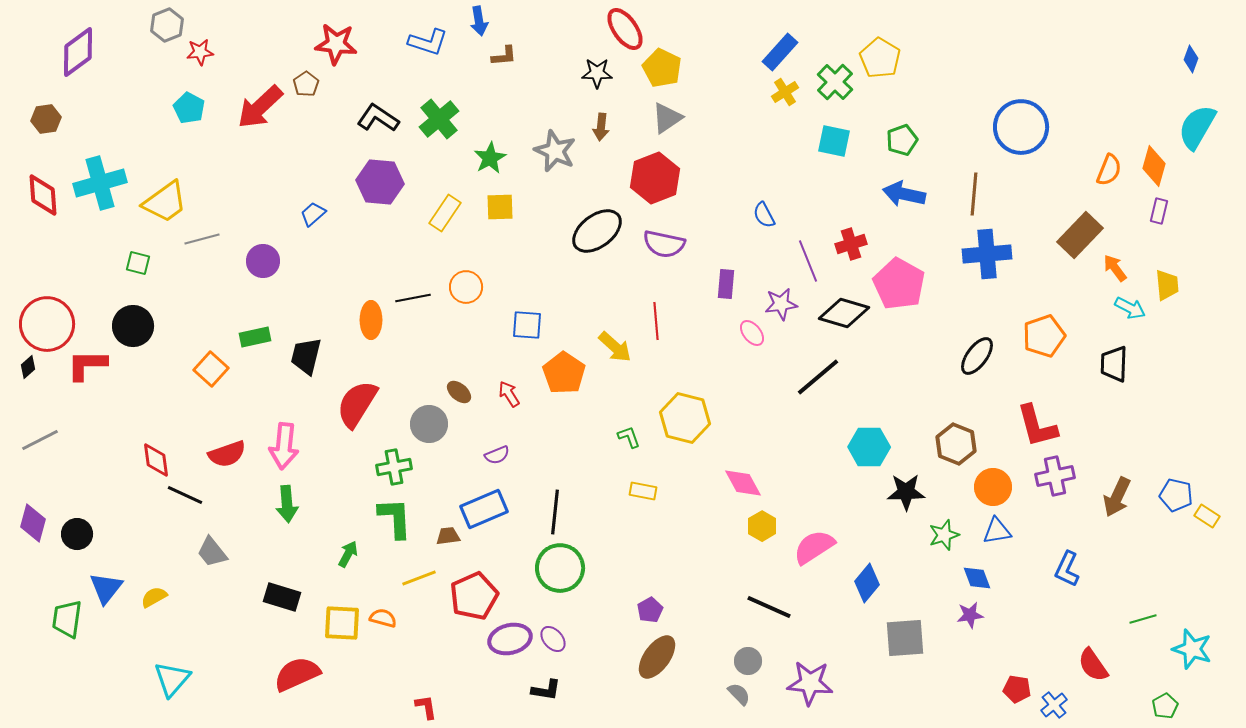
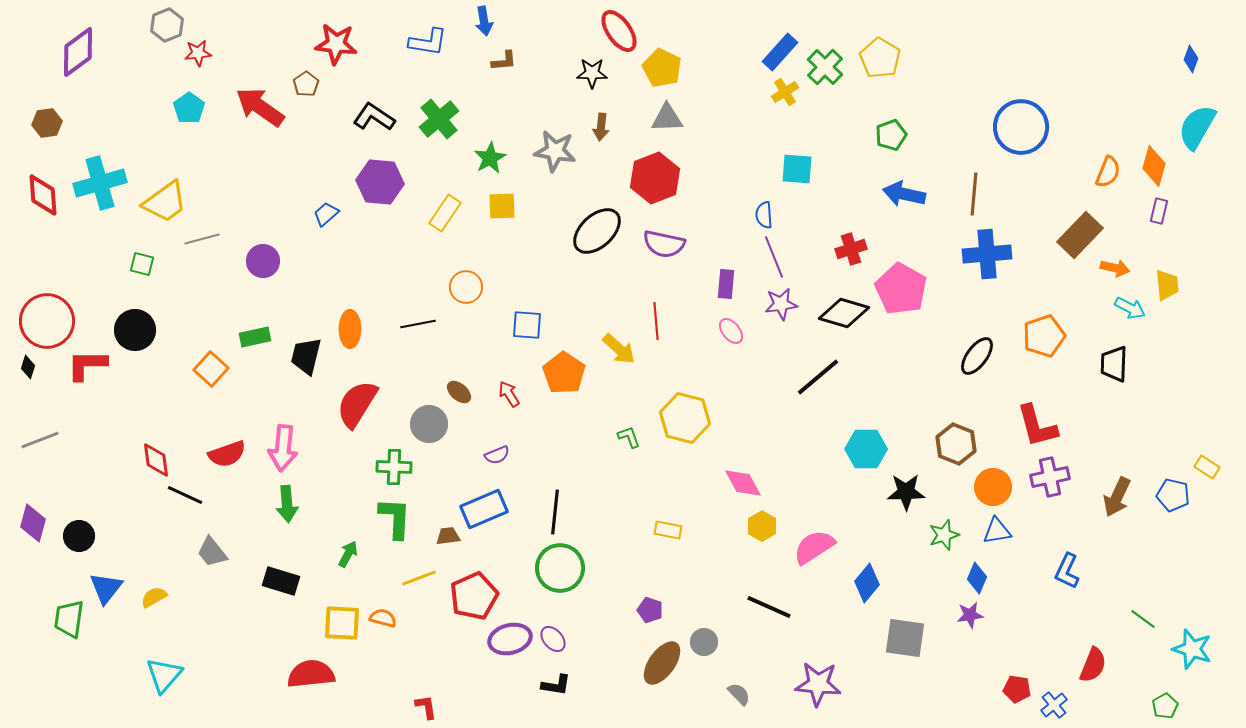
blue arrow at (479, 21): moved 5 px right
red ellipse at (625, 29): moved 6 px left, 2 px down
blue L-shape at (428, 42): rotated 9 degrees counterclockwise
red star at (200, 52): moved 2 px left, 1 px down
brown L-shape at (504, 56): moved 5 px down
black star at (597, 73): moved 5 px left
green cross at (835, 82): moved 10 px left, 15 px up
red arrow at (260, 107): rotated 78 degrees clockwise
cyan pentagon at (189, 108): rotated 8 degrees clockwise
black L-shape at (378, 118): moved 4 px left, 1 px up
gray triangle at (667, 118): rotated 32 degrees clockwise
brown hexagon at (46, 119): moved 1 px right, 4 px down
green pentagon at (902, 140): moved 11 px left, 5 px up
cyan square at (834, 141): moved 37 px left, 28 px down; rotated 8 degrees counterclockwise
gray star at (555, 151): rotated 15 degrees counterclockwise
orange semicircle at (1109, 170): moved 1 px left, 2 px down
yellow square at (500, 207): moved 2 px right, 1 px up
blue trapezoid at (313, 214): moved 13 px right
blue semicircle at (764, 215): rotated 24 degrees clockwise
black ellipse at (597, 231): rotated 6 degrees counterclockwise
red cross at (851, 244): moved 5 px down
purple line at (808, 261): moved 34 px left, 4 px up
green square at (138, 263): moved 4 px right, 1 px down
orange arrow at (1115, 268): rotated 140 degrees clockwise
pink pentagon at (899, 284): moved 2 px right, 5 px down
black line at (413, 298): moved 5 px right, 26 px down
orange ellipse at (371, 320): moved 21 px left, 9 px down
red circle at (47, 324): moved 3 px up
black circle at (133, 326): moved 2 px right, 4 px down
pink ellipse at (752, 333): moved 21 px left, 2 px up
yellow arrow at (615, 347): moved 4 px right, 2 px down
black diamond at (28, 367): rotated 30 degrees counterclockwise
gray line at (40, 440): rotated 6 degrees clockwise
pink arrow at (284, 446): moved 1 px left, 2 px down
cyan hexagon at (869, 447): moved 3 px left, 2 px down
green cross at (394, 467): rotated 12 degrees clockwise
purple cross at (1055, 476): moved 5 px left, 1 px down
yellow rectangle at (643, 491): moved 25 px right, 39 px down
blue pentagon at (1176, 495): moved 3 px left
yellow rectangle at (1207, 516): moved 49 px up
green L-shape at (395, 518): rotated 6 degrees clockwise
black circle at (77, 534): moved 2 px right, 2 px down
blue L-shape at (1067, 569): moved 2 px down
blue diamond at (977, 578): rotated 44 degrees clockwise
black rectangle at (282, 597): moved 1 px left, 16 px up
purple pentagon at (650, 610): rotated 25 degrees counterclockwise
green trapezoid at (67, 619): moved 2 px right
green line at (1143, 619): rotated 52 degrees clockwise
gray square at (905, 638): rotated 12 degrees clockwise
brown ellipse at (657, 657): moved 5 px right, 6 px down
gray circle at (748, 661): moved 44 px left, 19 px up
red semicircle at (1093, 665): rotated 123 degrees counterclockwise
red semicircle at (297, 674): moved 14 px right; rotated 18 degrees clockwise
cyan triangle at (172, 679): moved 8 px left, 4 px up
purple star at (810, 683): moved 8 px right, 1 px down
black L-shape at (546, 690): moved 10 px right, 5 px up
